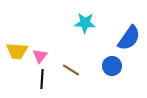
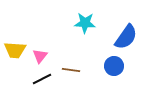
blue semicircle: moved 3 px left, 1 px up
yellow trapezoid: moved 2 px left, 1 px up
blue circle: moved 2 px right
brown line: rotated 24 degrees counterclockwise
black line: rotated 60 degrees clockwise
